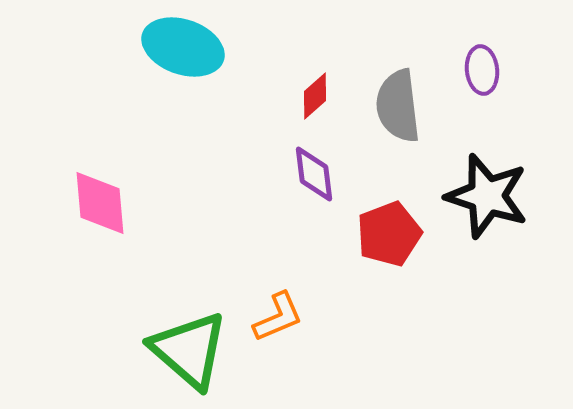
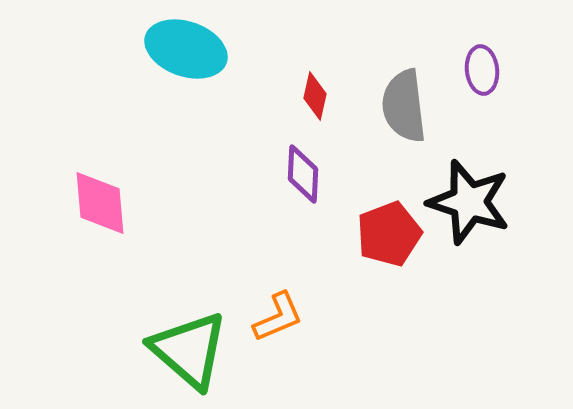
cyan ellipse: moved 3 px right, 2 px down
red diamond: rotated 36 degrees counterclockwise
gray semicircle: moved 6 px right
purple diamond: moved 11 px left; rotated 10 degrees clockwise
black star: moved 18 px left, 6 px down
